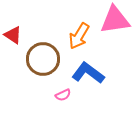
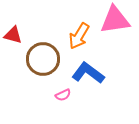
red triangle: rotated 18 degrees counterclockwise
